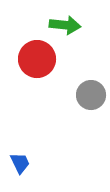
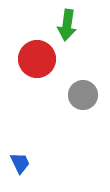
green arrow: moved 2 px right; rotated 92 degrees clockwise
gray circle: moved 8 px left
